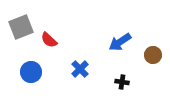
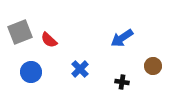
gray square: moved 1 px left, 5 px down
blue arrow: moved 2 px right, 4 px up
brown circle: moved 11 px down
